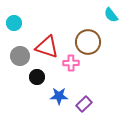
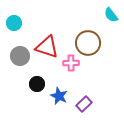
brown circle: moved 1 px down
black circle: moved 7 px down
blue star: rotated 24 degrees clockwise
